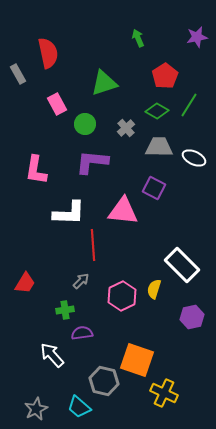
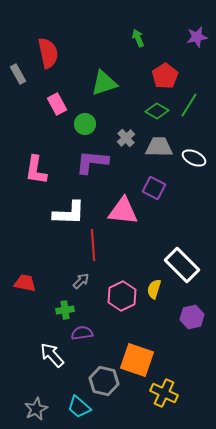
gray cross: moved 10 px down
red trapezoid: rotated 110 degrees counterclockwise
